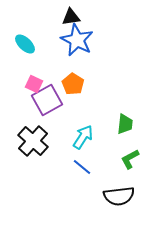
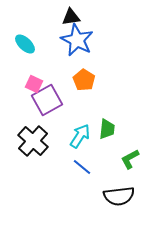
orange pentagon: moved 11 px right, 4 px up
green trapezoid: moved 18 px left, 5 px down
cyan arrow: moved 3 px left, 1 px up
